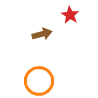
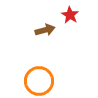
brown arrow: moved 3 px right, 4 px up
